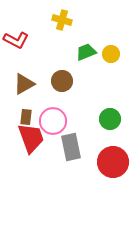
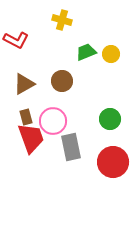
brown rectangle: rotated 21 degrees counterclockwise
